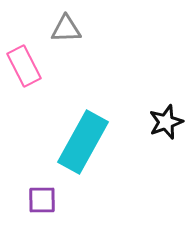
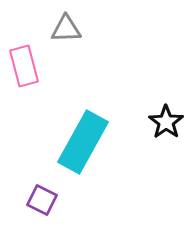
pink rectangle: rotated 12 degrees clockwise
black star: rotated 16 degrees counterclockwise
purple square: rotated 28 degrees clockwise
